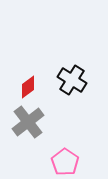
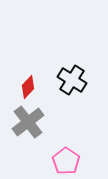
red diamond: rotated 10 degrees counterclockwise
pink pentagon: moved 1 px right, 1 px up
